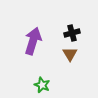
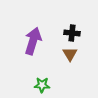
black cross: rotated 21 degrees clockwise
green star: rotated 21 degrees counterclockwise
